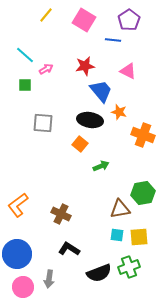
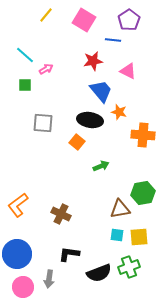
red star: moved 8 px right, 5 px up
orange cross: rotated 15 degrees counterclockwise
orange square: moved 3 px left, 2 px up
black L-shape: moved 5 px down; rotated 25 degrees counterclockwise
